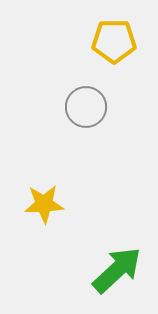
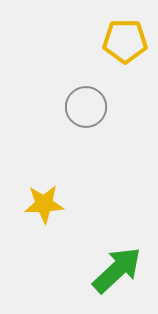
yellow pentagon: moved 11 px right
